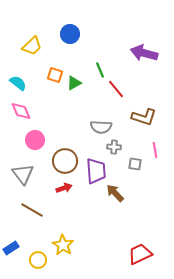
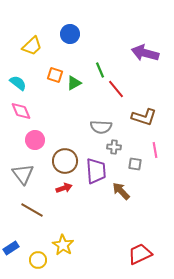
purple arrow: moved 1 px right
brown arrow: moved 6 px right, 2 px up
